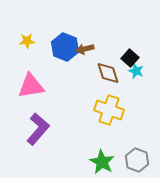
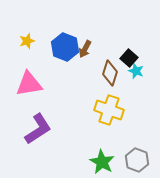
yellow star: rotated 14 degrees counterclockwise
brown arrow: rotated 48 degrees counterclockwise
black square: moved 1 px left
brown diamond: moved 2 px right; rotated 35 degrees clockwise
pink triangle: moved 2 px left, 2 px up
purple L-shape: rotated 16 degrees clockwise
